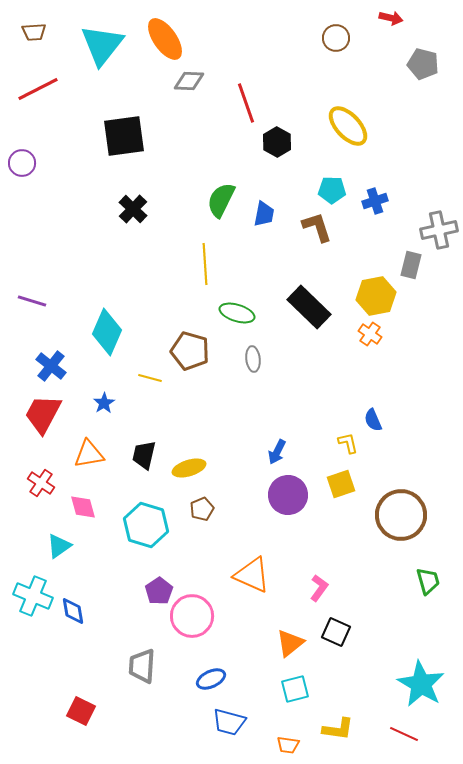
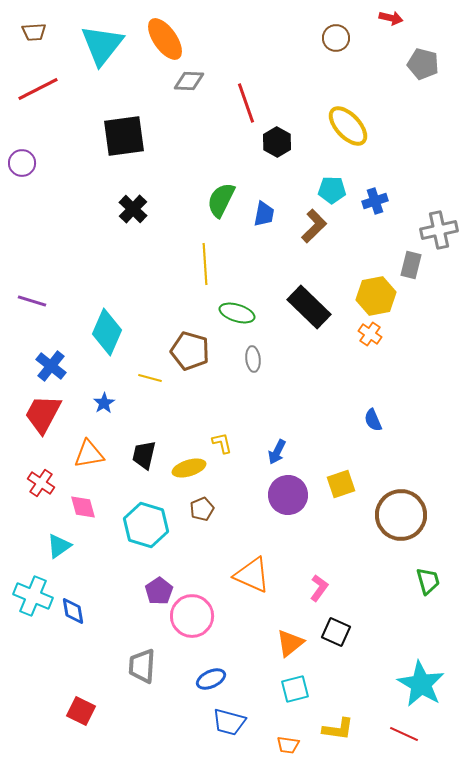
brown L-shape at (317, 227): moved 3 px left, 1 px up; rotated 64 degrees clockwise
yellow L-shape at (348, 443): moved 126 px left
